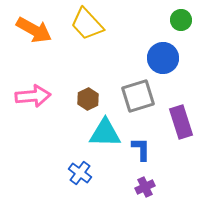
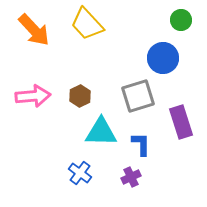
orange arrow: rotated 18 degrees clockwise
brown hexagon: moved 8 px left, 3 px up
cyan triangle: moved 4 px left, 1 px up
blue L-shape: moved 5 px up
purple cross: moved 14 px left, 10 px up
